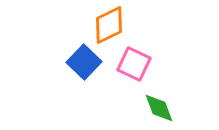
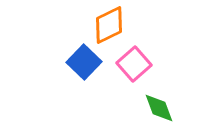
pink square: rotated 24 degrees clockwise
